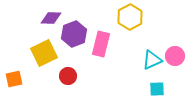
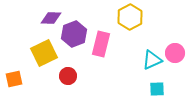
pink circle: moved 3 px up
